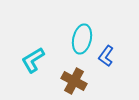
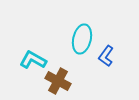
cyan L-shape: rotated 60 degrees clockwise
brown cross: moved 16 px left
